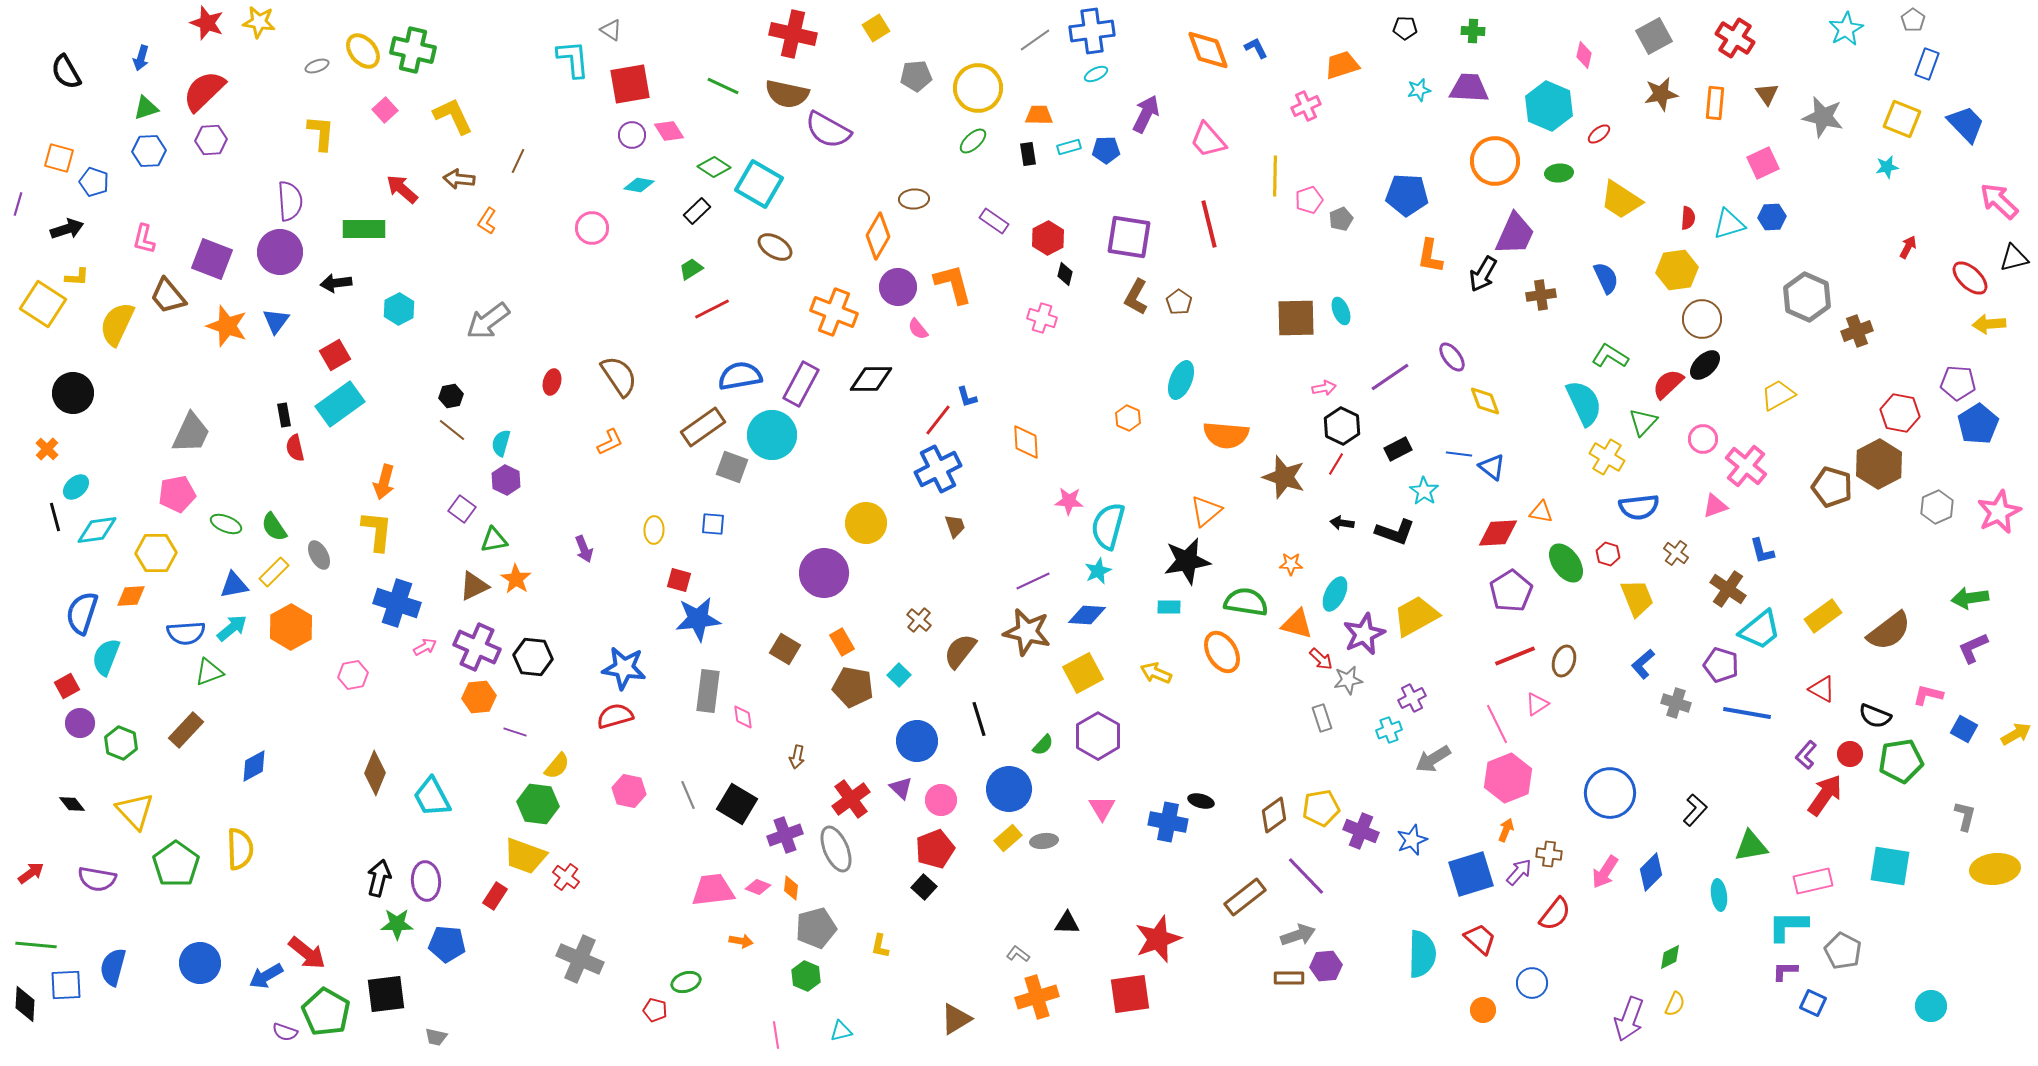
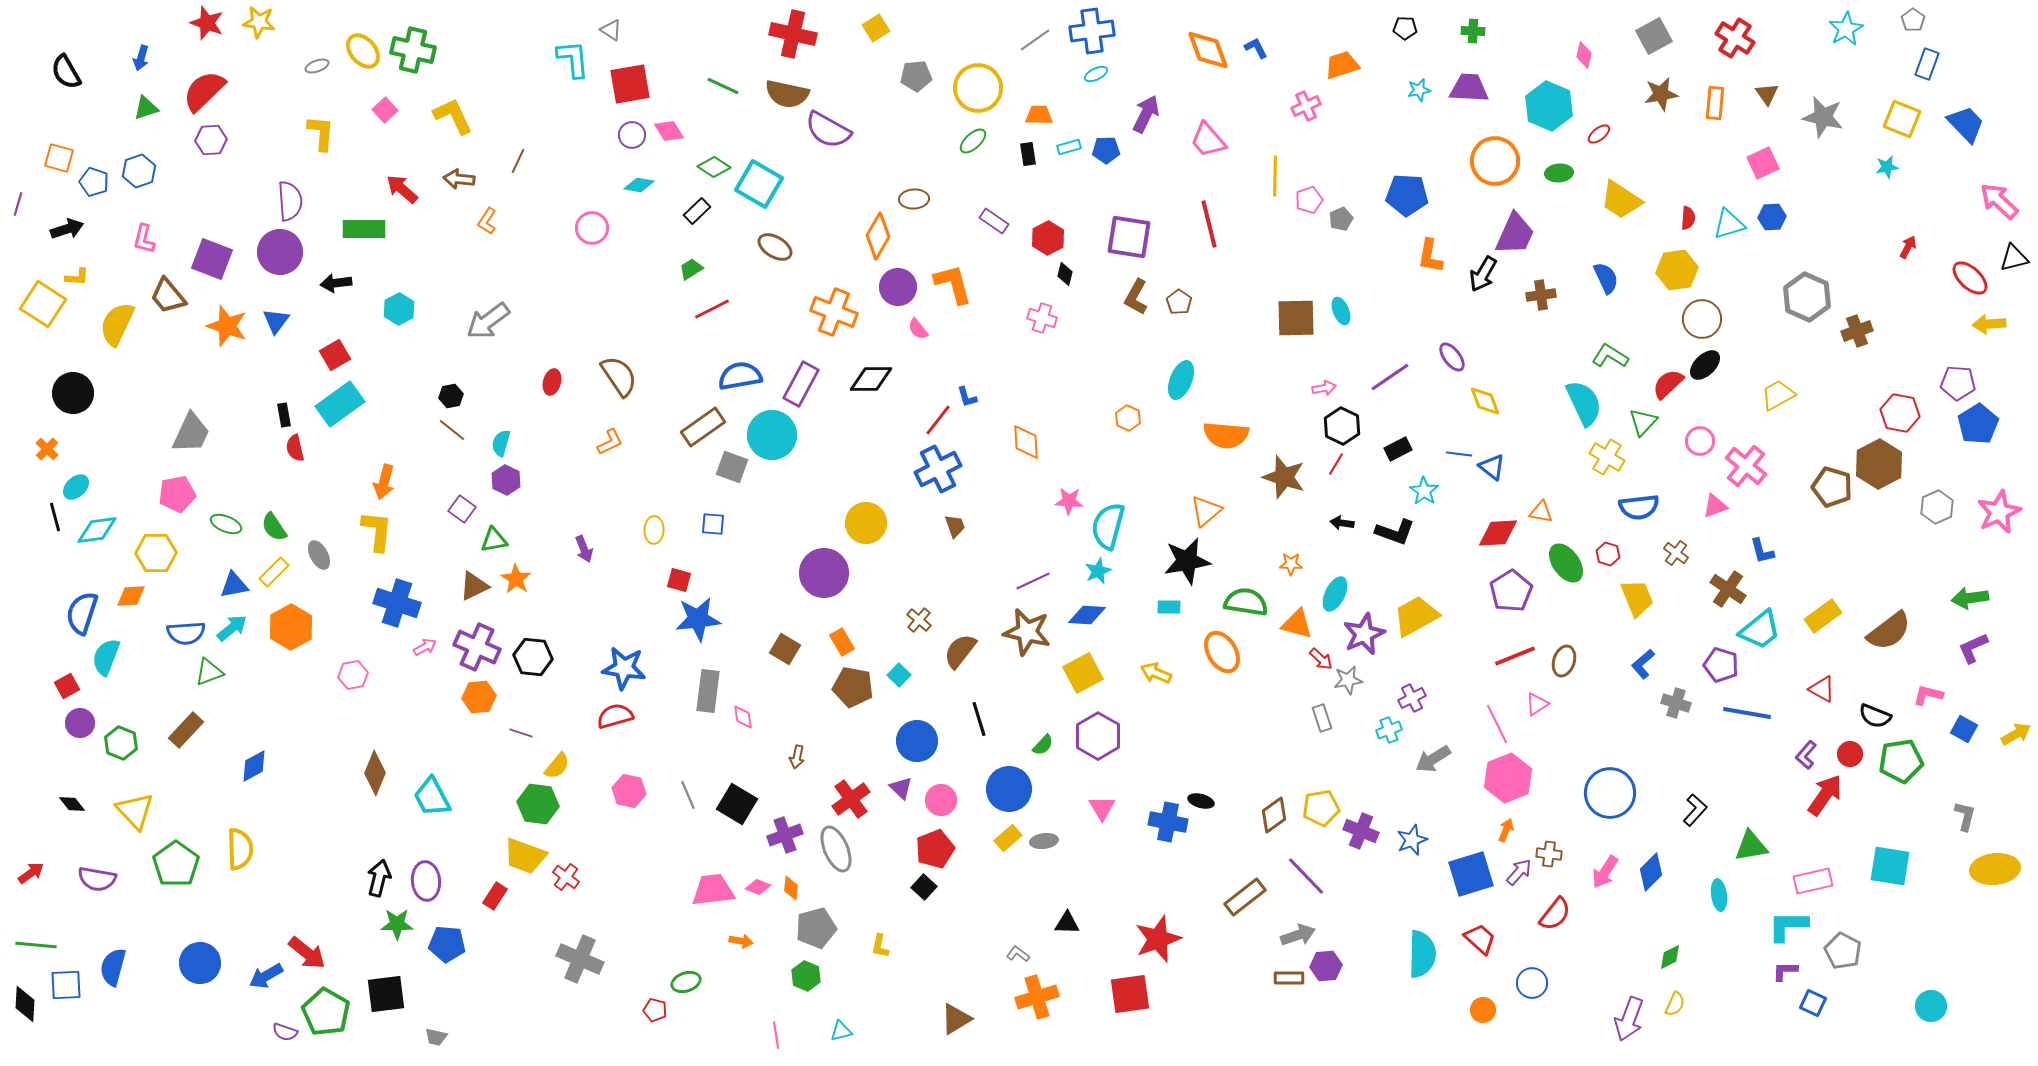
blue hexagon at (149, 151): moved 10 px left, 20 px down; rotated 16 degrees counterclockwise
pink circle at (1703, 439): moved 3 px left, 2 px down
purple line at (515, 732): moved 6 px right, 1 px down
